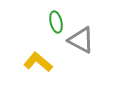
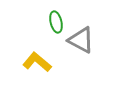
yellow L-shape: moved 1 px left
